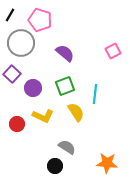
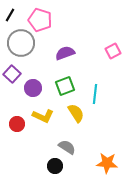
purple semicircle: rotated 60 degrees counterclockwise
yellow semicircle: moved 1 px down
